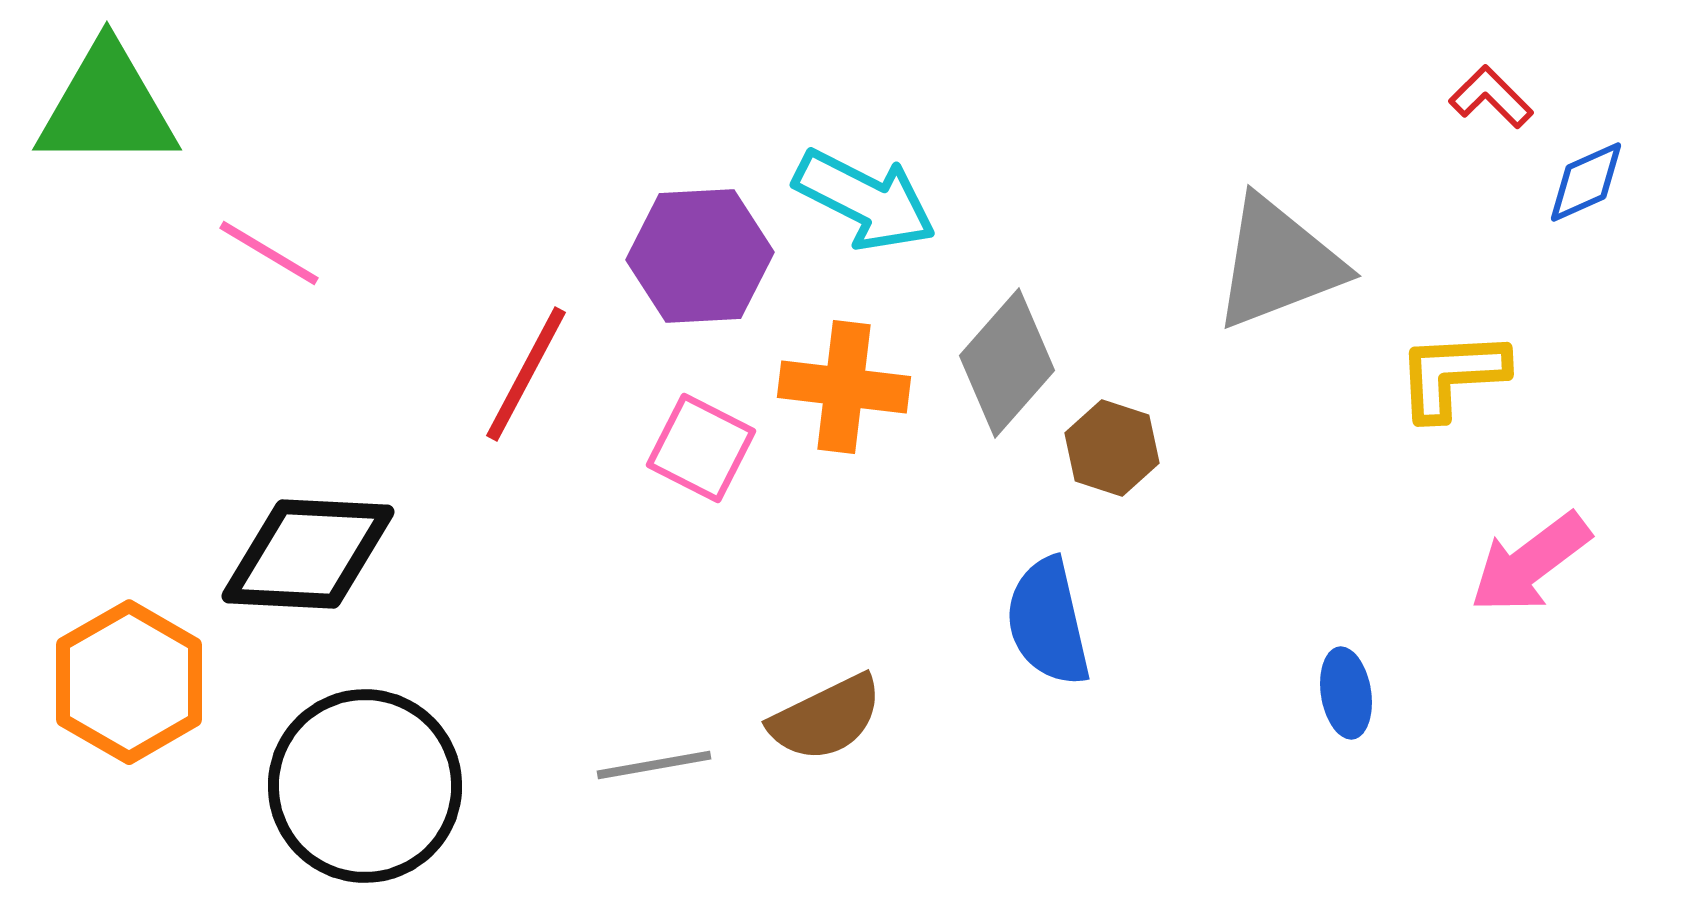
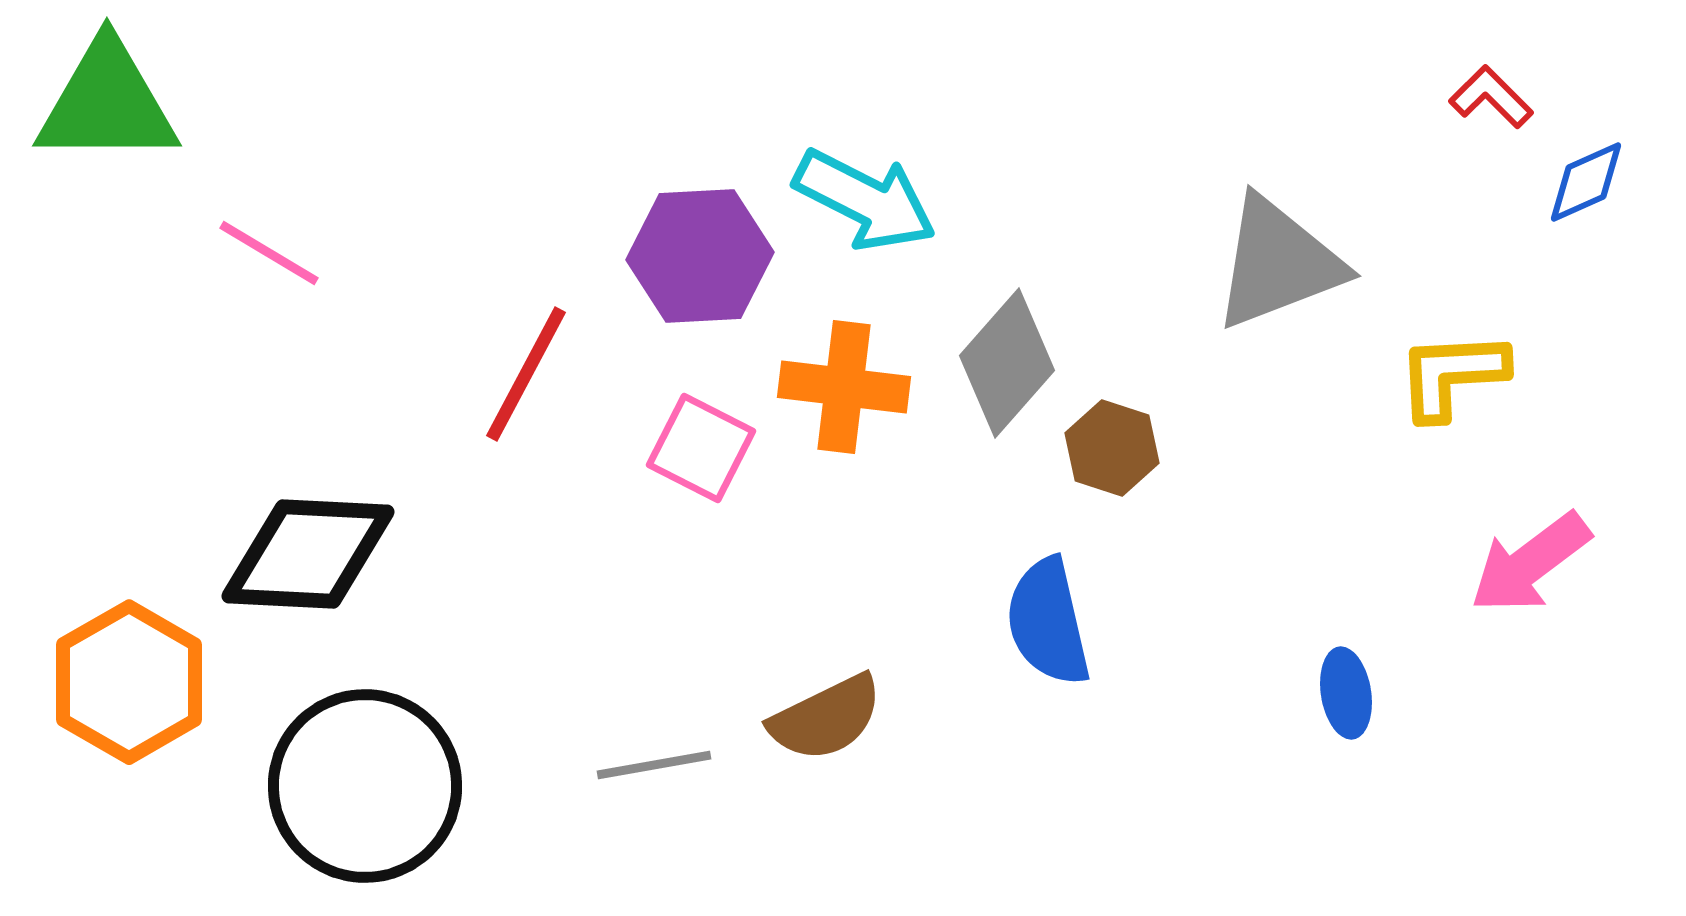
green triangle: moved 4 px up
